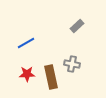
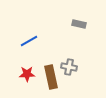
gray rectangle: moved 2 px right, 2 px up; rotated 56 degrees clockwise
blue line: moved 3 px right, 2 px up
gray cross: moved 3 px left, 3 px down
